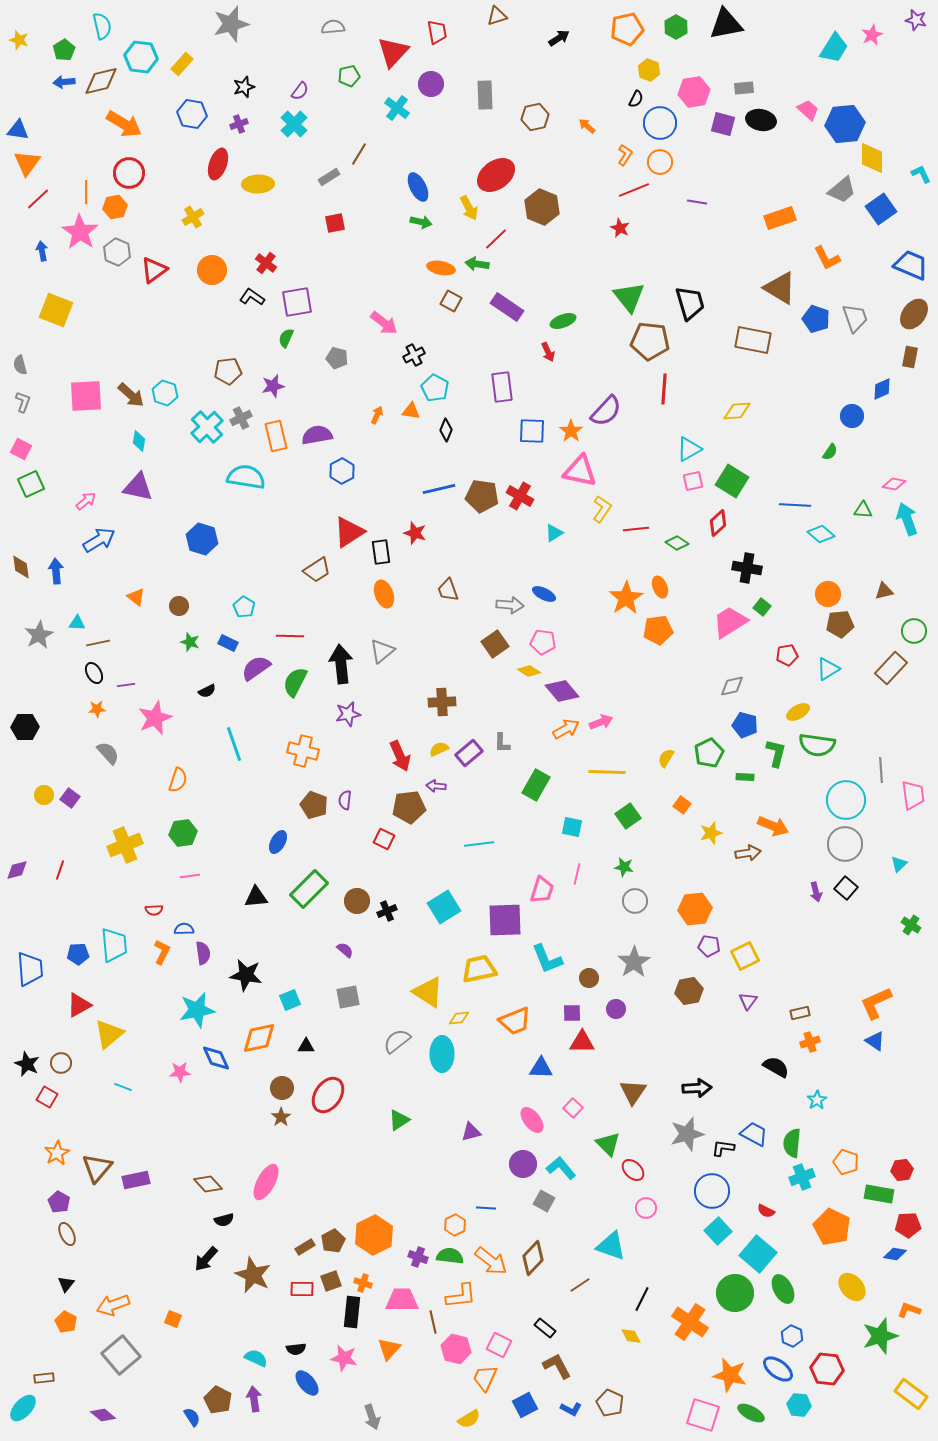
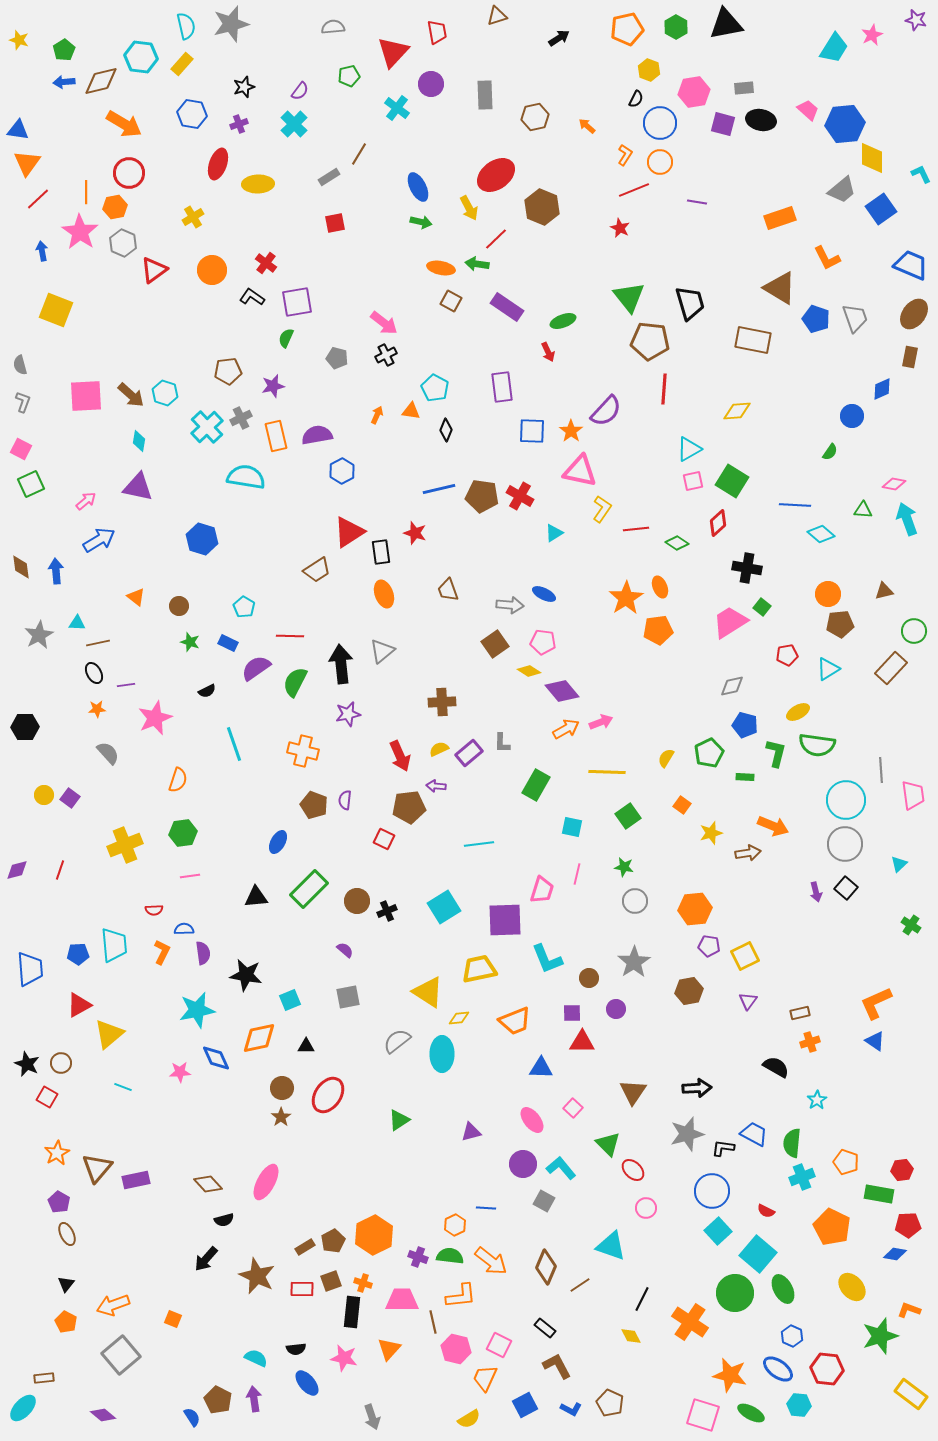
cyan semicircle at (102, 26): moved 84 px right
gray hexagon at (117, 252): moved 6 px right, 9 px up
black cross at (414, 355): moved 28 px left
brown diamond at (533, 1258): moved 13 px right, 9 px down; rotated 20 degrees counterclockwise
brown star at (253, 1275): moved 4 px right, 1 px down
